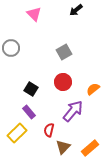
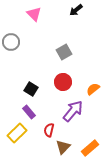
gray circle: moved 6 px up
